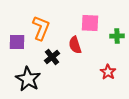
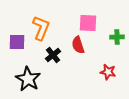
pink square: moved 2 px left
green cross: moved 1 px down
red semicircle: moved 3 px right
black cross: moved 1 px right, 2 px up
red star: rotated 21 degrees counterclockwise
